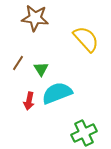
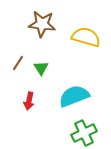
brown star: moved 7 px right, 6 px down
yellow semicircle: moved 2 px up; rotated 32 degrees counterclockwise
green triangle: moved 1 px up
cyan semicircle: moved 17 px right, 3 px down
